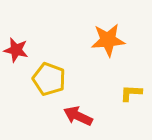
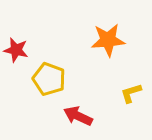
yellow L-shape: rotated 20 degrees counterclockwise
